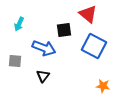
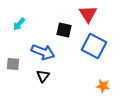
red triangle: rotated 18 degrees clockwise
cyan arrow: rotated 16 degrees clockwise
black square: rotated 21 degrees clockwise
blue arrow: moved 1 px left, 4 px down
gray square: moved 2 px left, 3 px down
